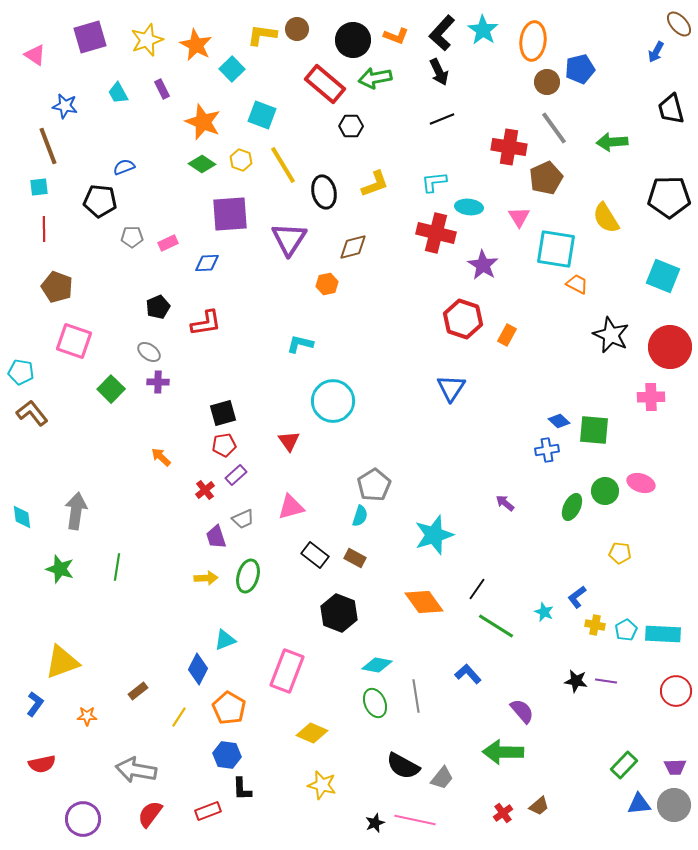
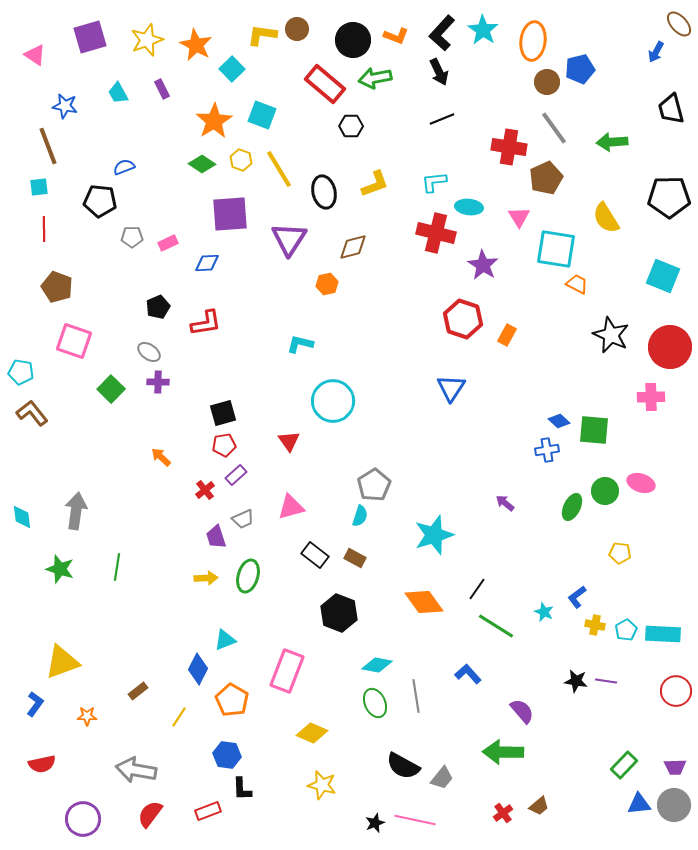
orange star at (203, 122): moved 11 px right, 1 px up; rotated 18 degrees clockwise
yellow line at (283, 165): moved 4 px left, 4 px down
orange pentagon at (229, 708): moved 3 px right, 8 px up
